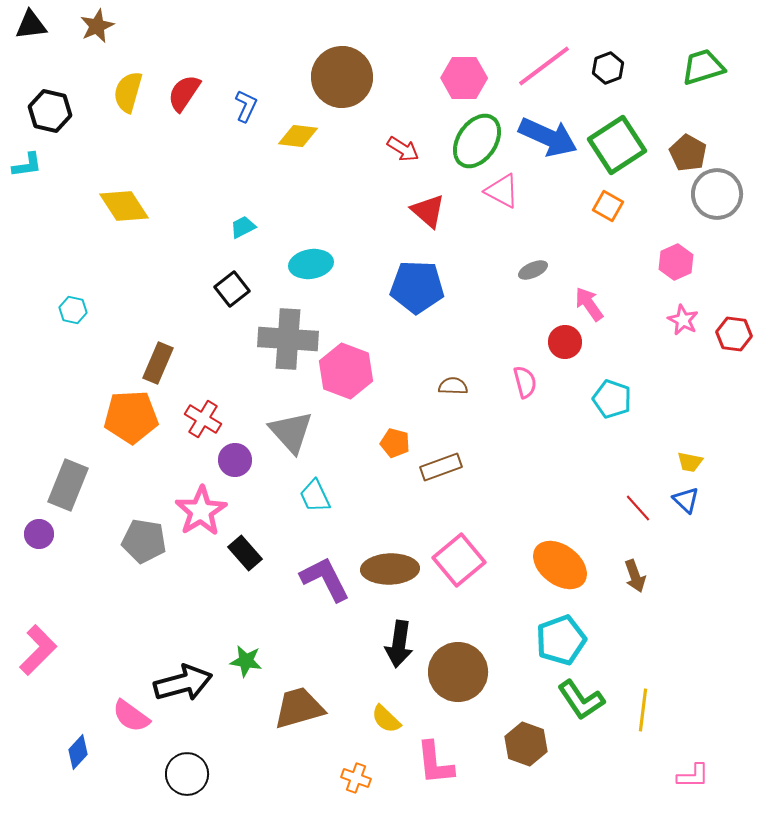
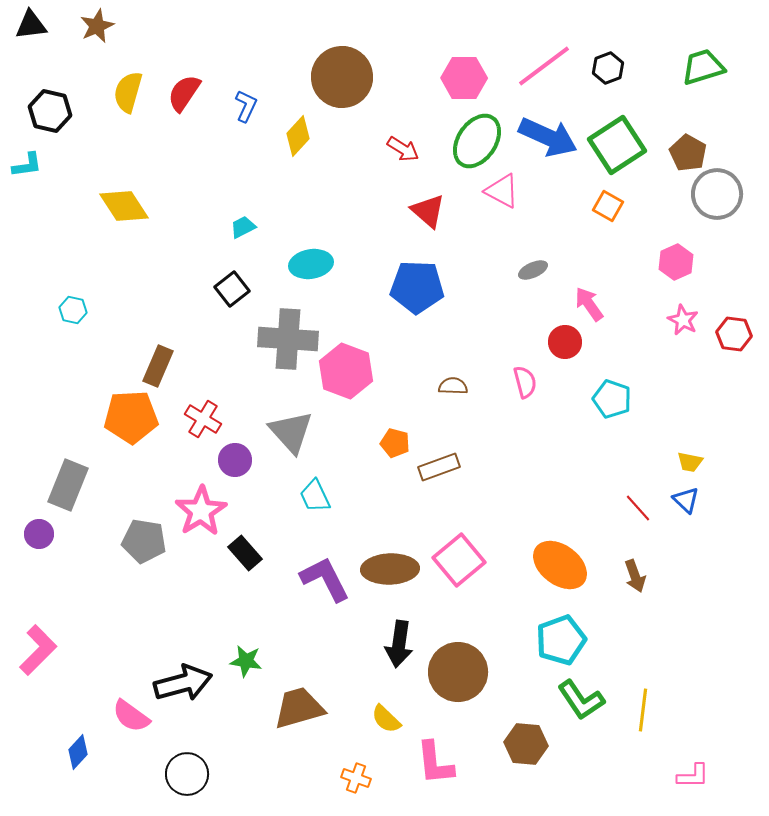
yellow diamond at (298, 136): rotated 54 degrees counterclockwise
brown rectangle at (158, 363): moved 3 px down
brown rectangle at (441, 467): moved 2 px left
brown hexagon at (526, 744): rotated 15 degrees counterclockwise
